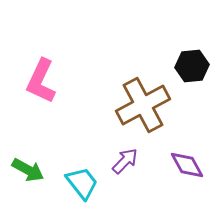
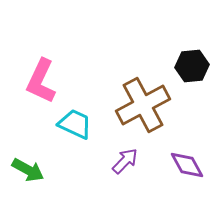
cyan trapezoid: moved 7 px left, 59 px up; rotated 27 degrees counterclockwise
